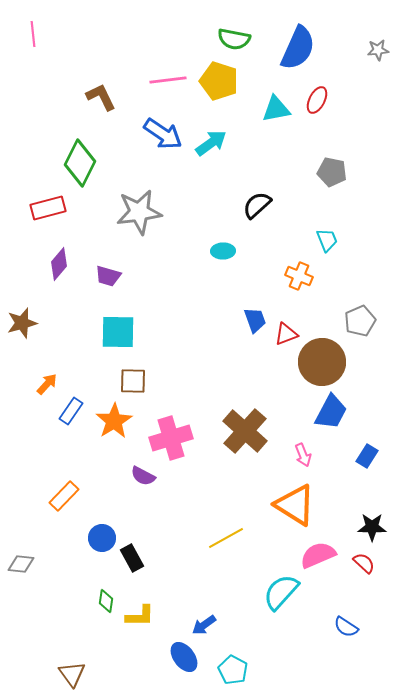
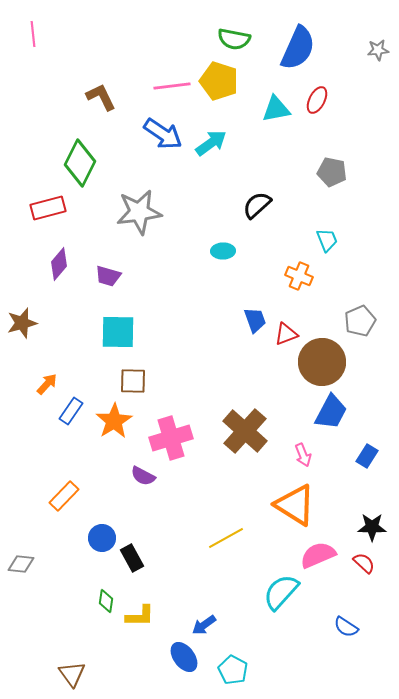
pink line at (168, 80): moved 4 px right, 6 px down
